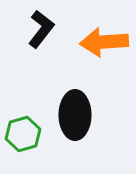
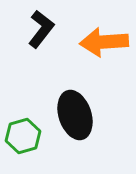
black ellipse: rotated 18 degrees counterclockwise
green hexagon: moved 2 px down
